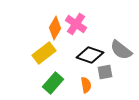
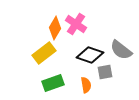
green rectangle: rotated 30 degrees clockwise
